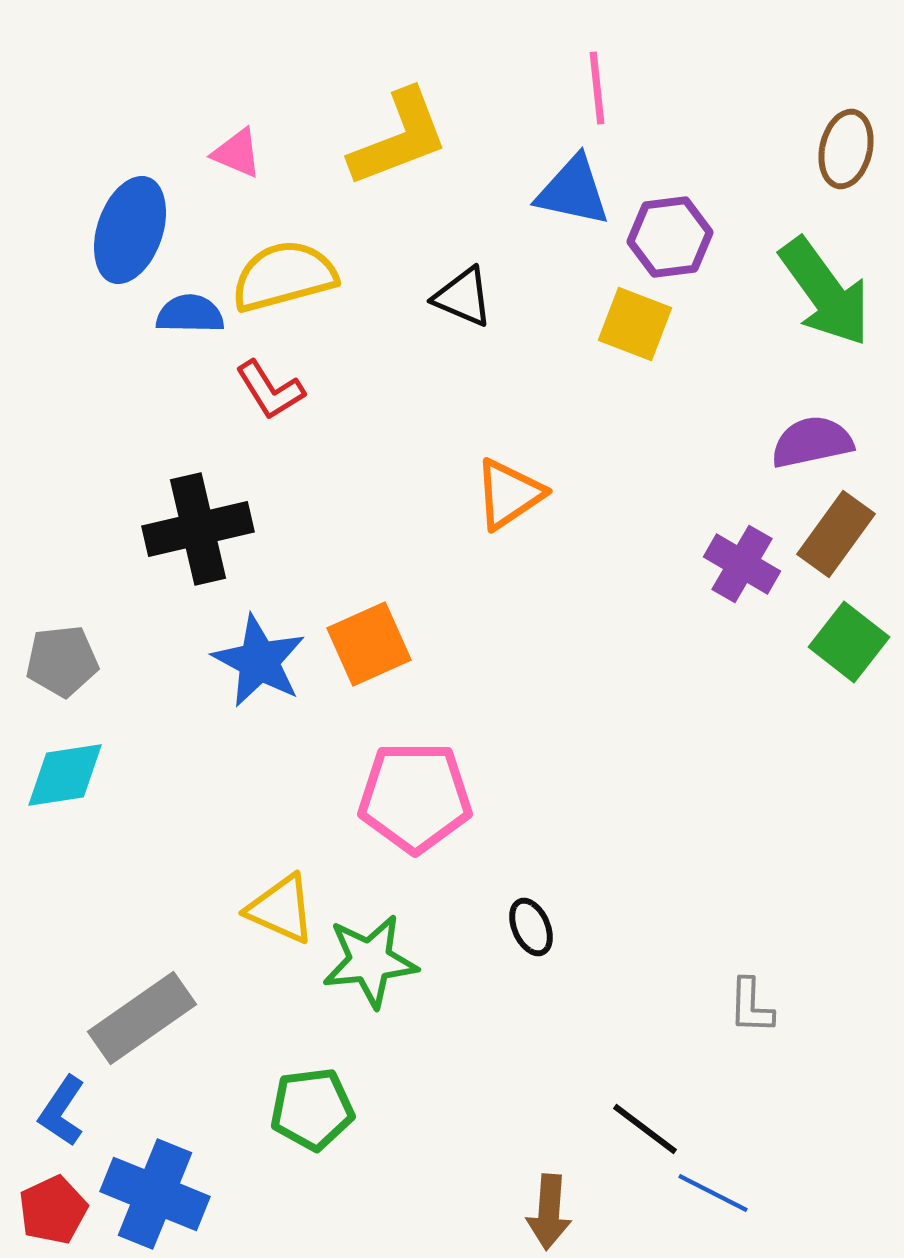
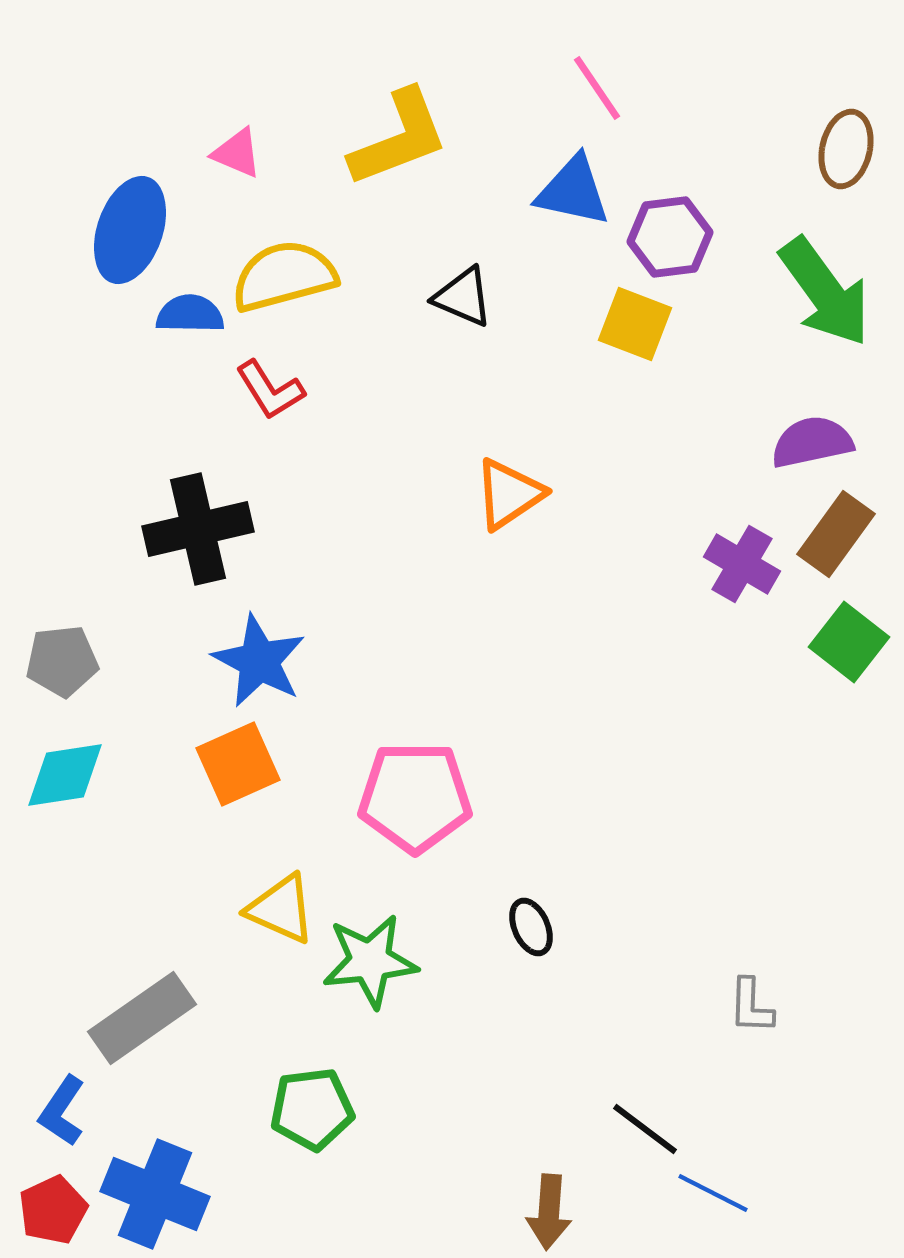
pink line: rotated 28 degrees counterclockwise
orange square: moved 131 px left, 120 px down
